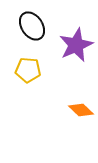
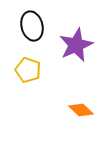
black ellipse: rotated 20 degrees clockwise
yellow pentagon: rotated 15 degrees clockwise
